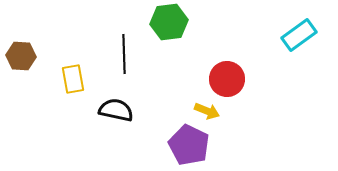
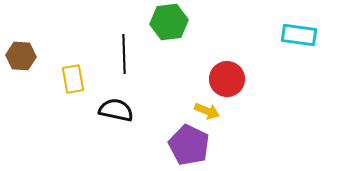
cyan rectangle: rotated 44 degrees clockwise
